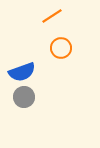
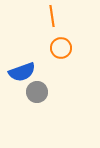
orange line: rotated 65 degrees counterclockwise
gray circle: moved 13 px right, 5 px up
